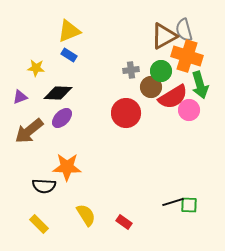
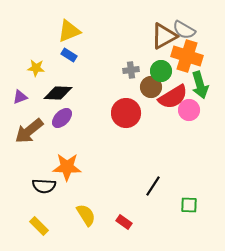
gray semicircle: rotated 45 degrees counterclockwise
black line: moved 20 px left, 16 px up; rotated 40 degrees counterclockwise
yellow rectangle: moved 2 px down
